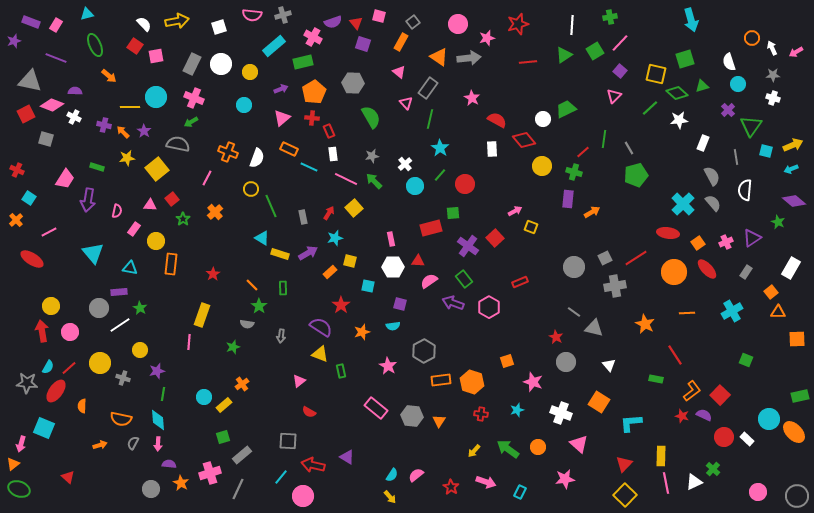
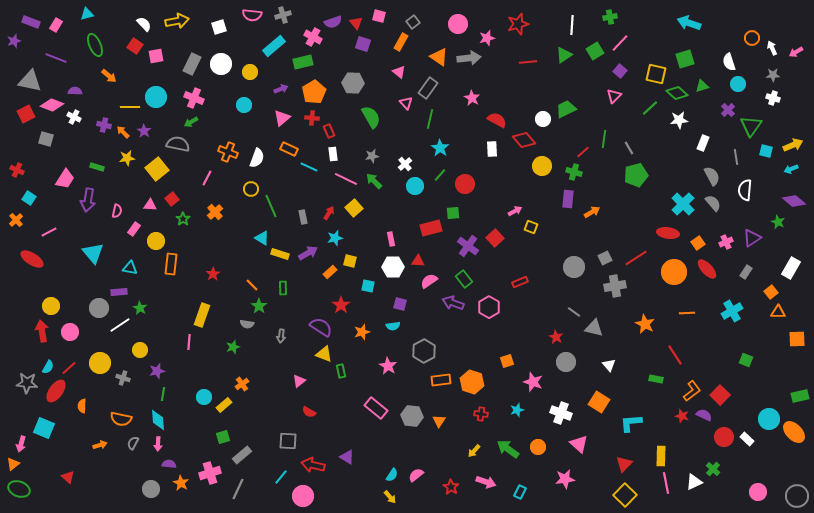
cyan arrow at (691, 20): moved 2 px left, 3 px down; rotated 125 degrees clockwise
yellow triangle at (320, 354): moved 4 px right
